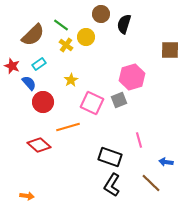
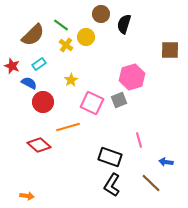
blue semicircle: rotated 21 degrees counterclockwise
